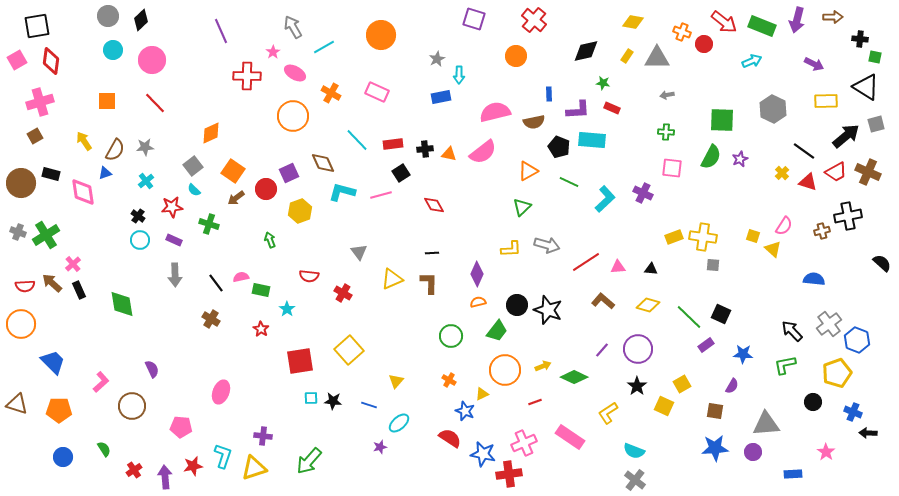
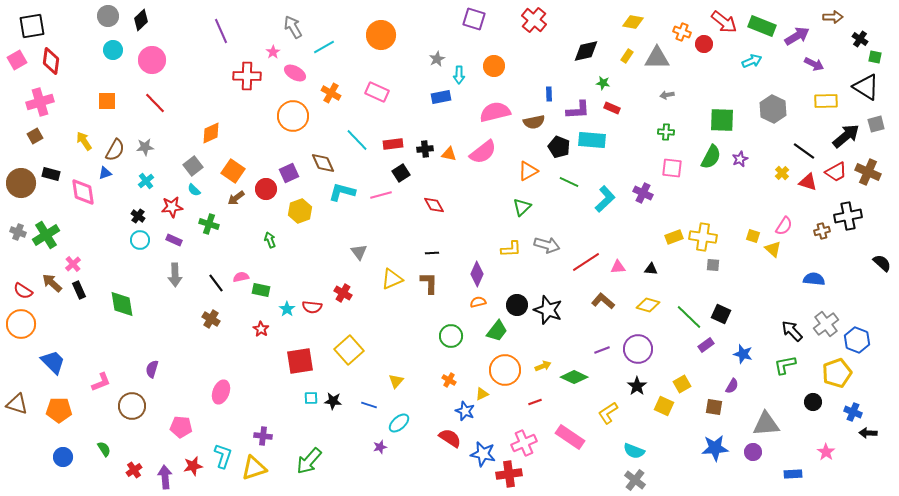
purple arrow at (797, 20): moved 16 px down; rotated 135 degrees counterclockwise
black square at (37, 26): moved 5 px left
black cross at (860, 39): rotated 28 degrees clockwise
orange circle at (516, 56): moved 22 px left, 10 px down
red semicircle at (309, 276): moved 3 px right, 31 px down
red semicircle at (25, 286): moved 2 px left, 5 px down; rotated 36 degrees clockwise
gray cross at (829, 324): moved 3 px left
purple line at (602, 350): rotated 28 degrees clockwise
blue star at (743, 354): rotated 12 degrees clockwise
purple semicircle at (152, 369): rotated 138 degrees counterclockwise
pink L-shape at (101, 382): rotated 20 degrees clockwise
brown square at (715, 411): moved 1 px left, 4 px up
